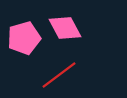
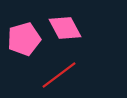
pink pentagon: moved 1 px down
